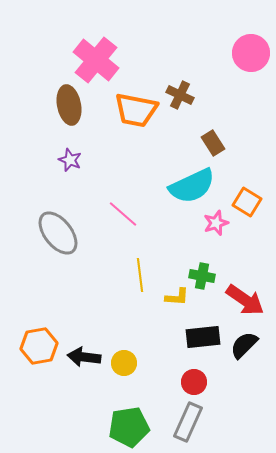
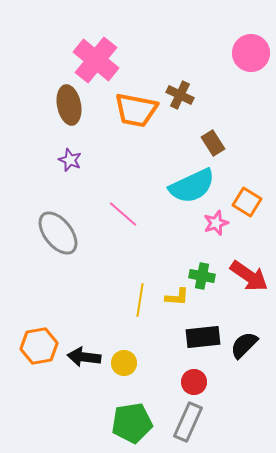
yellow line: moved 25 px down; rotated 16 degrees clockwise
red arrow: moved 4 px right, 24 px up
green pentagon: moved 3 px right, 4 px up
